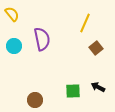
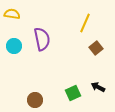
yellow semicircle: rotated 42 degrees counterclockwise
green square: moved 2 px down; rotated 21 degrees counterclockwise
